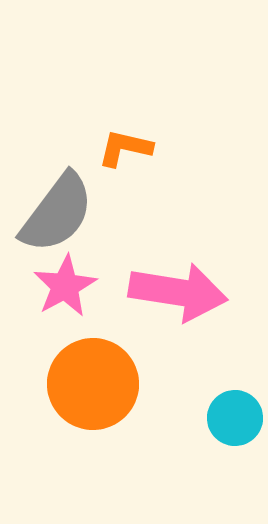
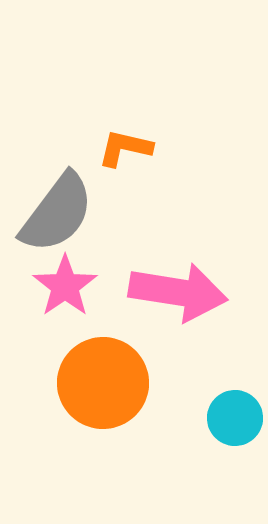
pink star: rotated 6 degrees counterclockwise
orange circle: moved 10 px right, 1 px up
